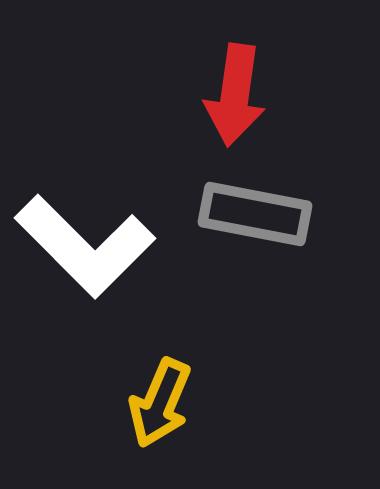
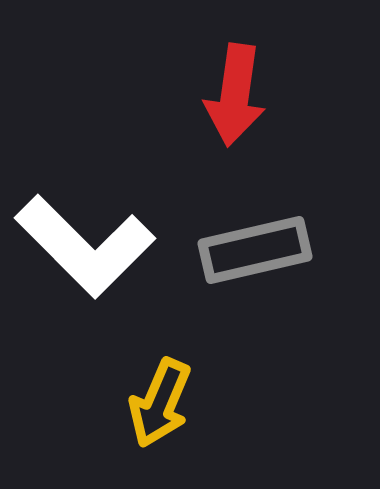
gray rectangle: moved 36 px down; rotated 24 degrees counterclockwise
